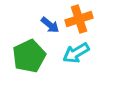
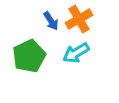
orange cross: rotated 12 degrees counterclockwise
blue arrow: moved 1 px right, 4 px up; rotated 18 degrees clockwise
